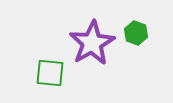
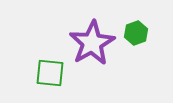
green hexagon: rotated 20 degrees clockwise
